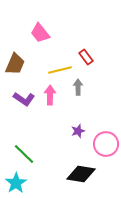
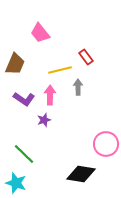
purple star: moved 34 px left, 11 px up
cyan star: rotated 20 degrees counterclockwise
